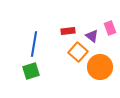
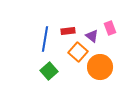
blue line: moved 11 px right, 5 px up
green square: moved 18 px right; rotated 24 degrees counterclockwise
